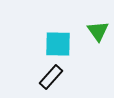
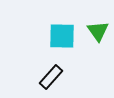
cyan square: moved 4 px right, 8 px up
